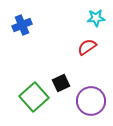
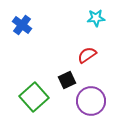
blue cross: rotated 30 degrees counterclockwise
red semicircle: moved 8 px down
black square: moved 6 px right, 3 px up
